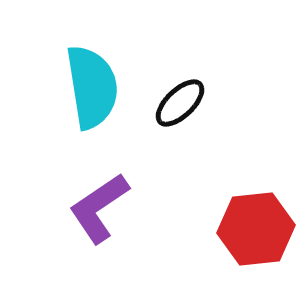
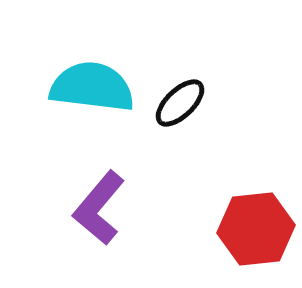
cyan semicircle: rotated 74 degrees counterclockwise
purple L-shape: rotated 16 degrees counterclockwise
